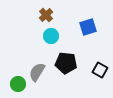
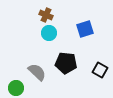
brown cross: rotated 24 degrees counterclockwise
blue square: moved 3 px left, 2 px down
cyan circle: moved 2 px left, 3 px up
gray semicircle: rotated 102 degrees clockwise
green circle: moved 2 px left, 4 px down
